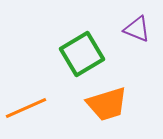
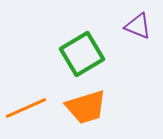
purple triangle: moved 1 px right, 3 px up
orange trapezoid: moved 21 px left, 3 px down
